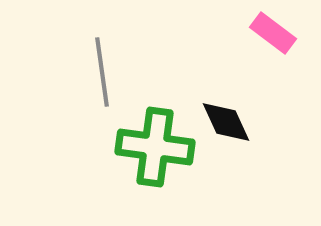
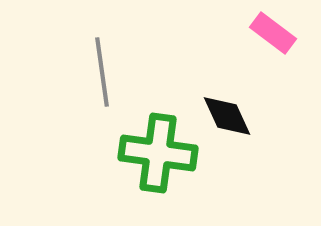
black diamond: moved 1 px right, 6 px up
green cross: moved 3 px right, 6 px down
